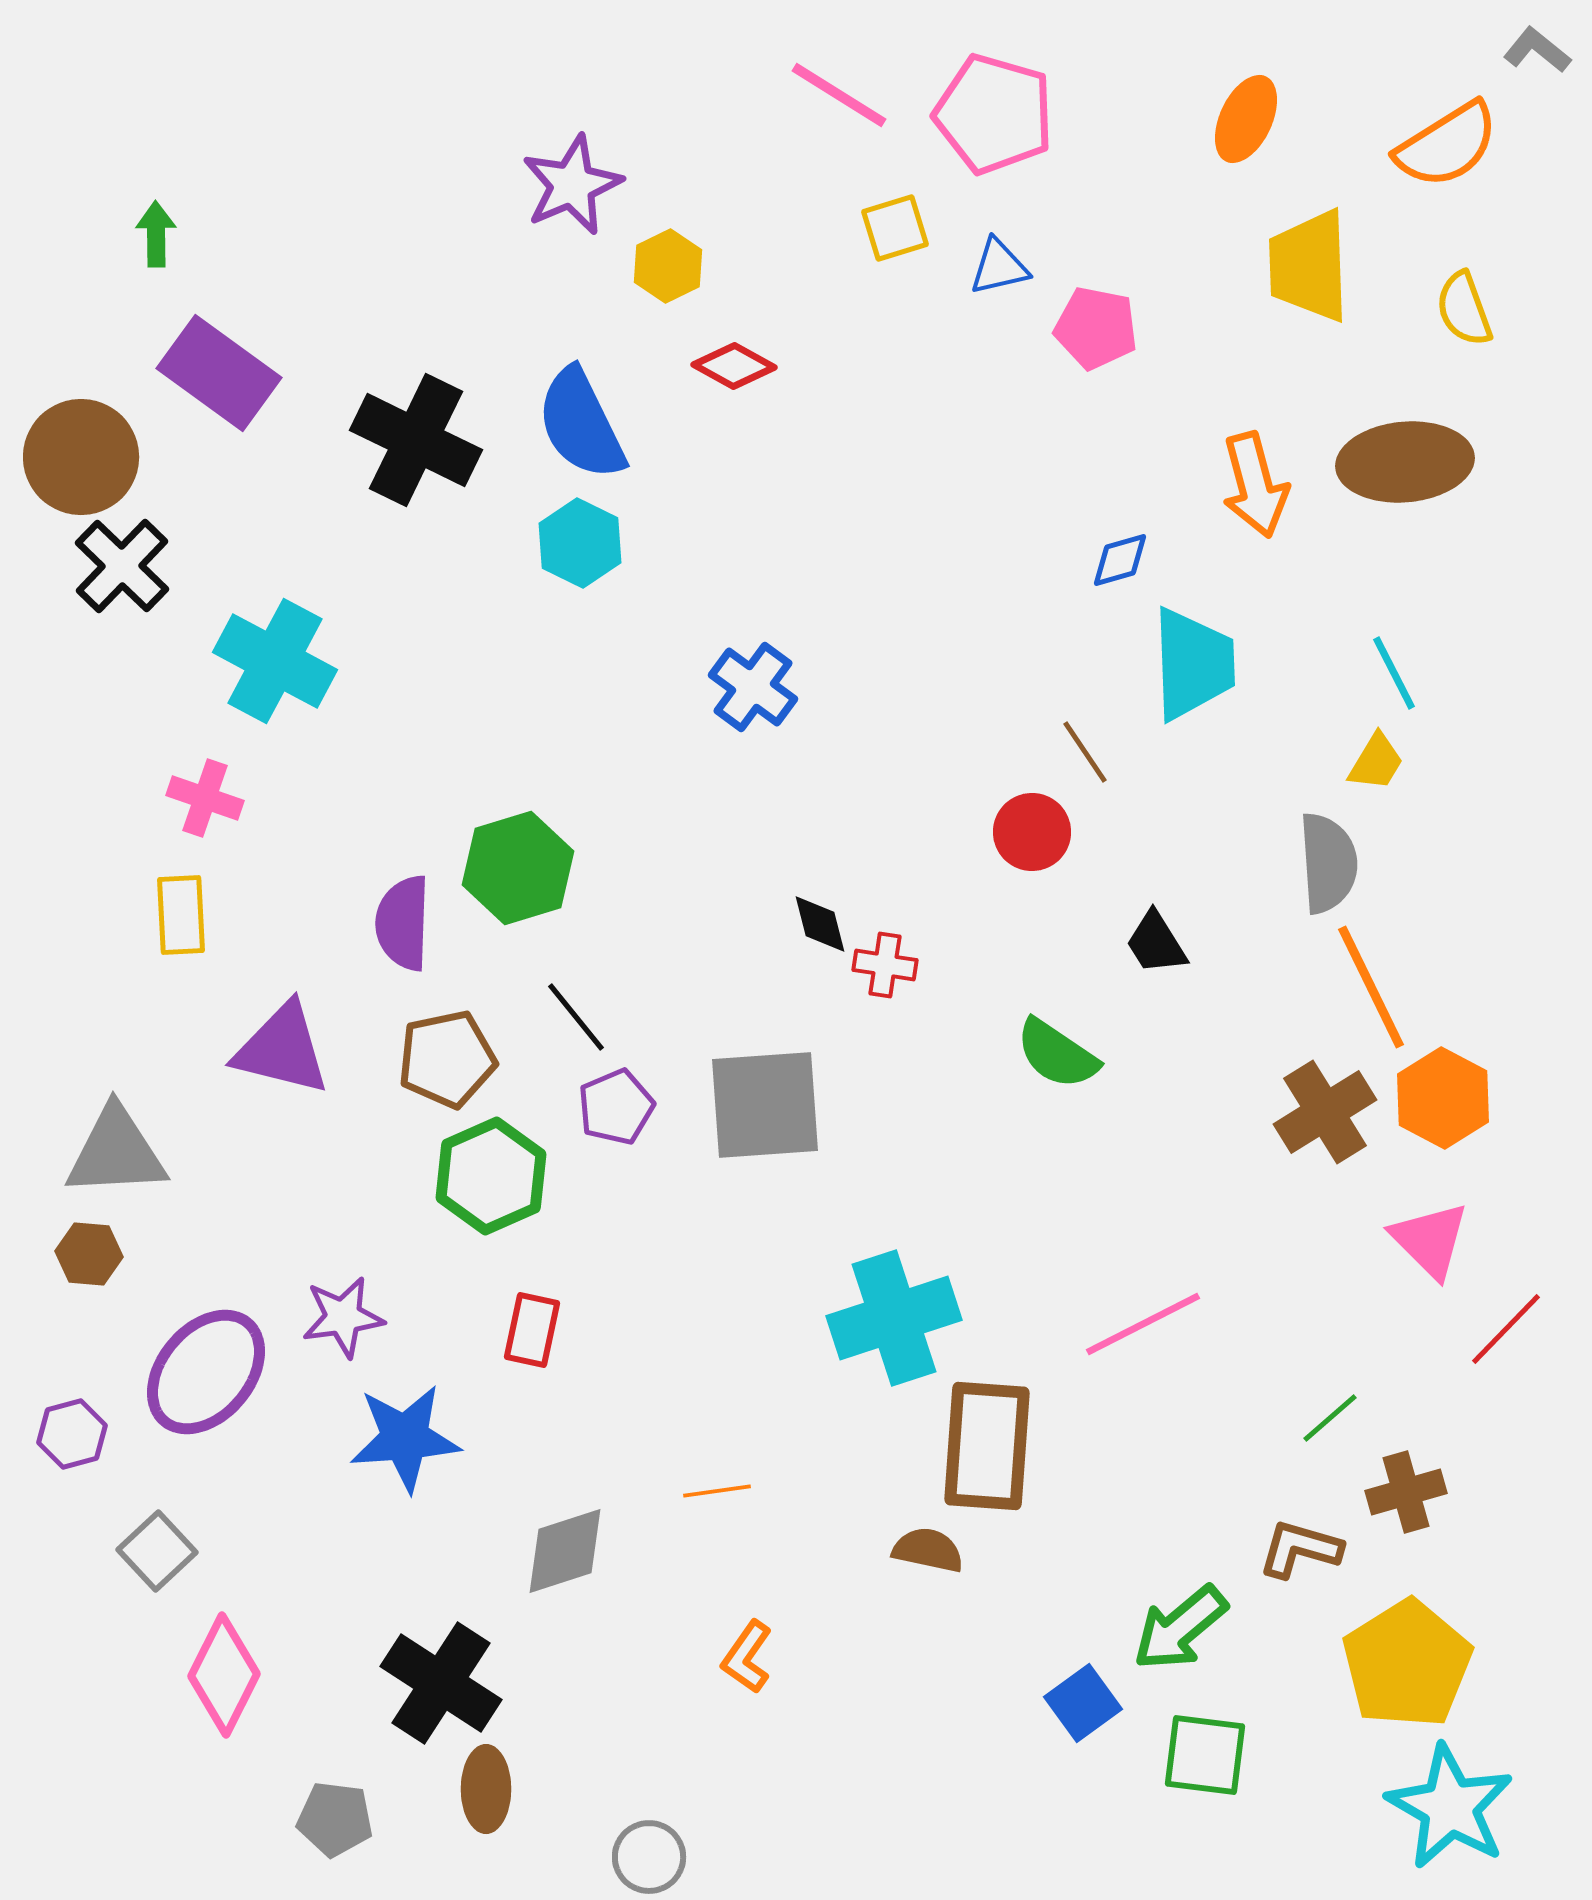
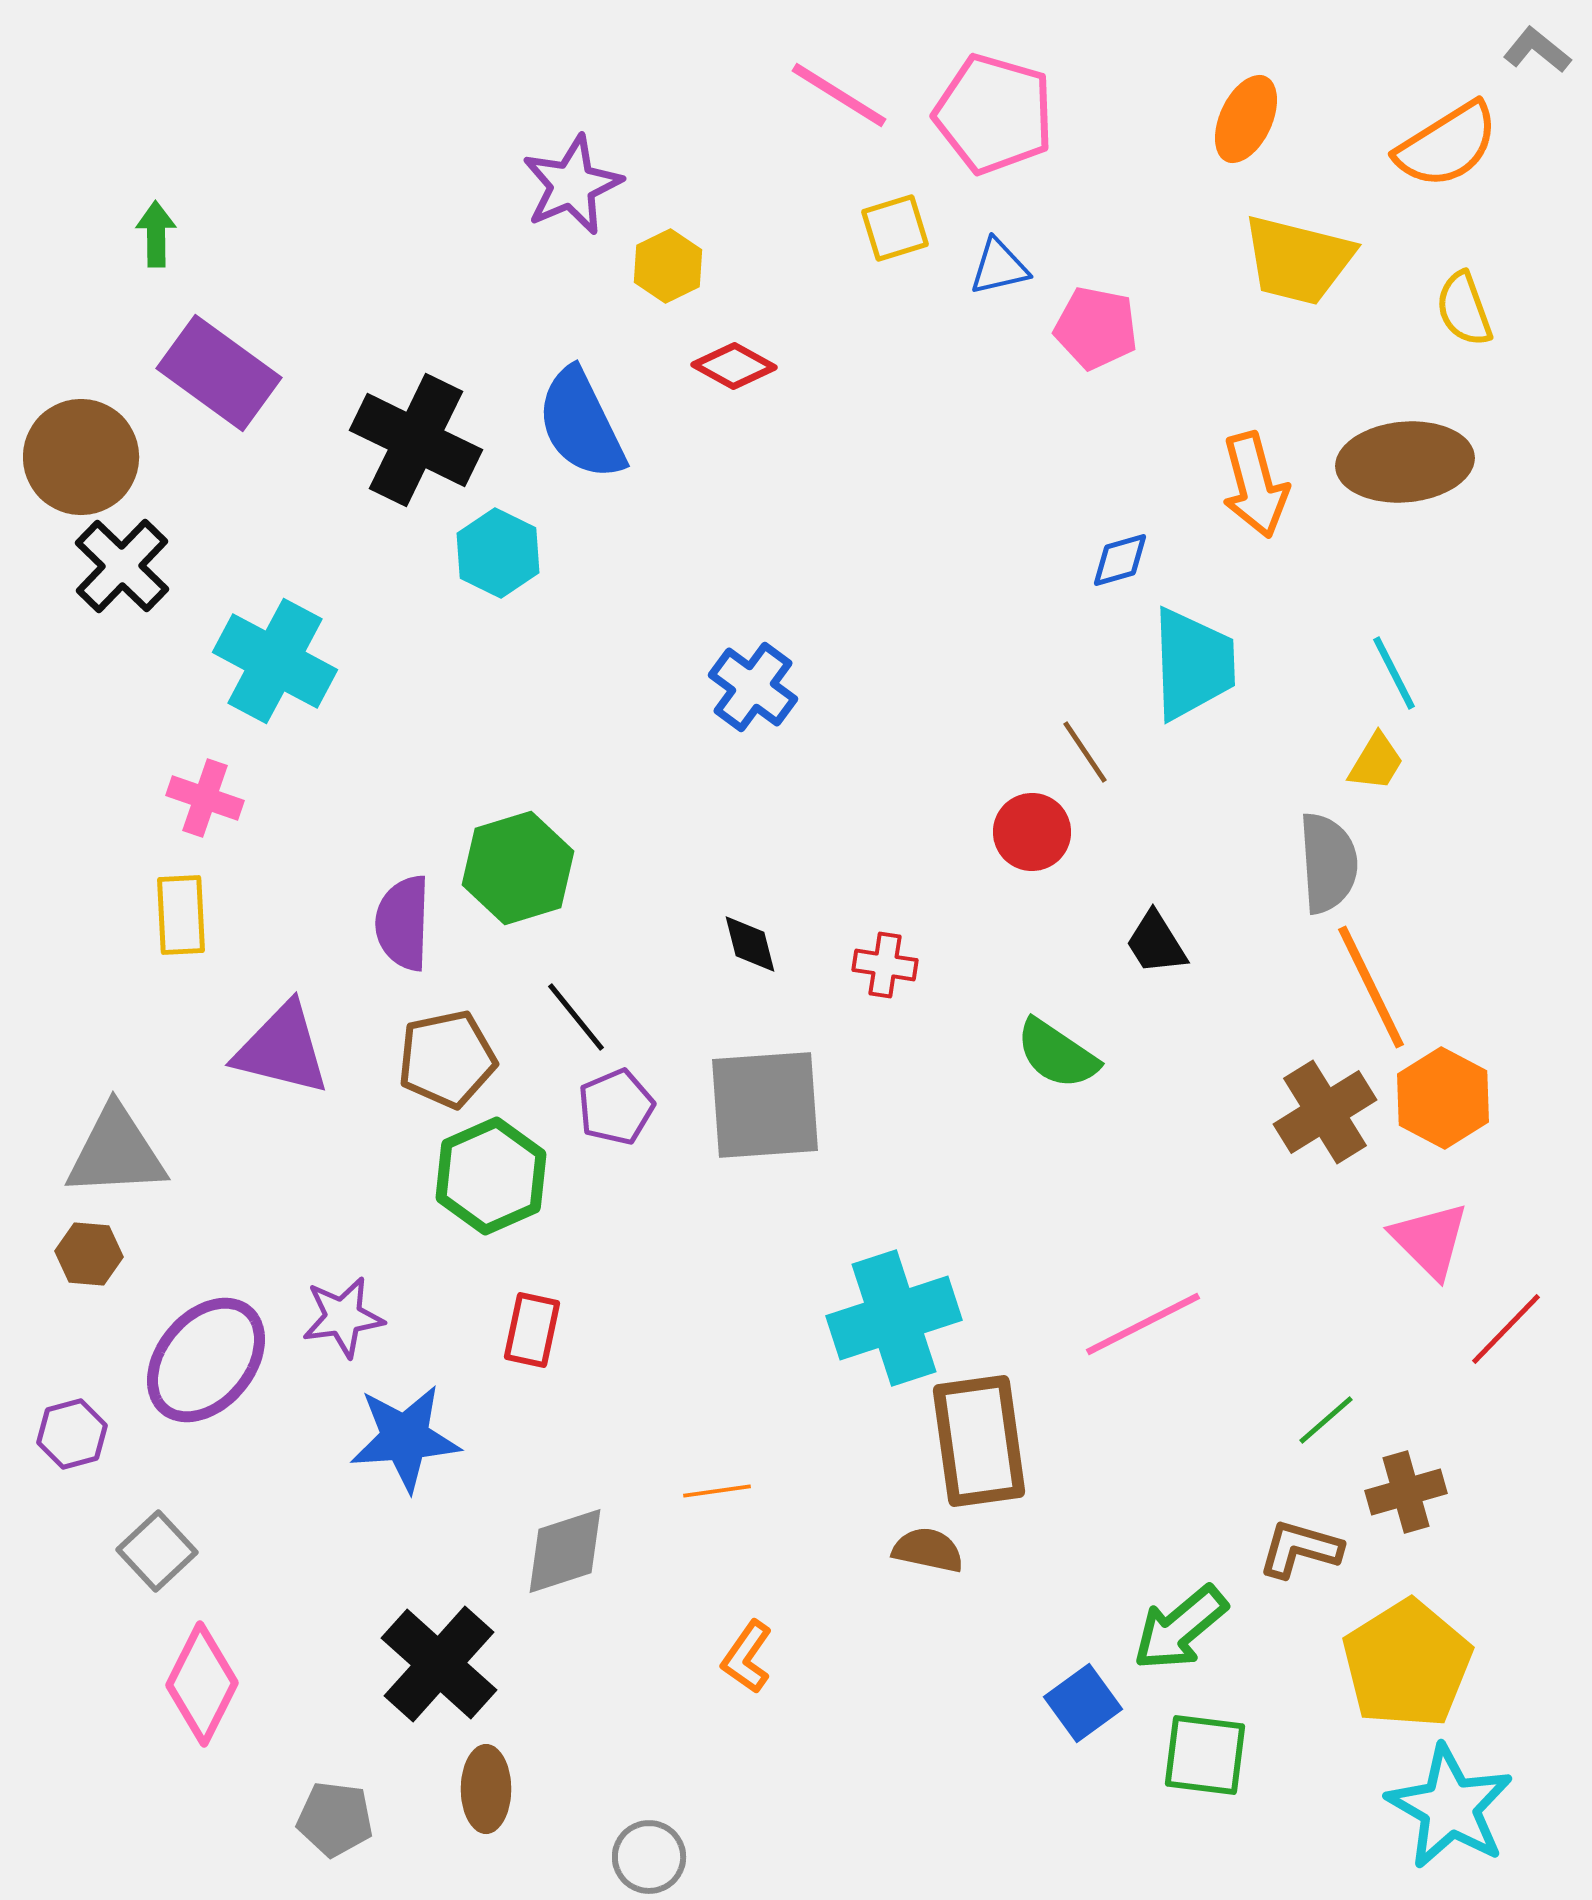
yellow trapezoid at (1309, 266): moved 11 px left, 6 px up; rotated 74 degrees counterclockwise
cyan hexagon at (580, 543): moved 82 px left, 10 px down
black diamond at (820, 924): moved 70 px left, 20 px down
purple ellipse at (206, 1372): moved 12 px up
green line at (1330, 1418): moved 4 px left, 2 px down
brown rectangle at (987, 1446): moved 8 px left, 5 px up; rotated 12 degrees counterclockwise
pink diamond at (224, 1675): moved 22 px left, 9 px down
black cross at (441, 1683): moved 2 px left, 19 px up; rotated 9 degrees clockwise
